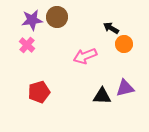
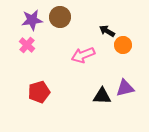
brown circle: moved 3 px right
black arrow: moved 4 px left, 3 px down
orange circle: moved 1 px left, 1 px down
pink arrow: moved 2 px left, 1 px up
